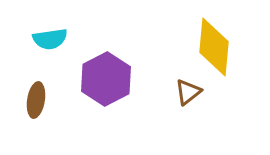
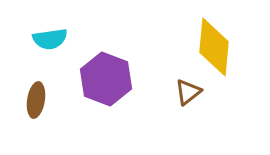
purple hexagon: rotated 12 degrees counterclockwise
